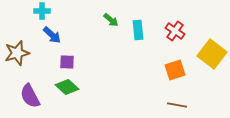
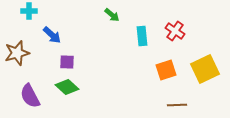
cyan cross: moved 13 px left
green arrow: moved 1 px right, 5 px up
cyan rectangle: moved 4 px right, 6 px down
yellow square: moved 7 px left, 15 px down; rotated 28 degrees clockwise
orange square: moved 9 px left
brown line: rotated 12 degrees counterclockwise
